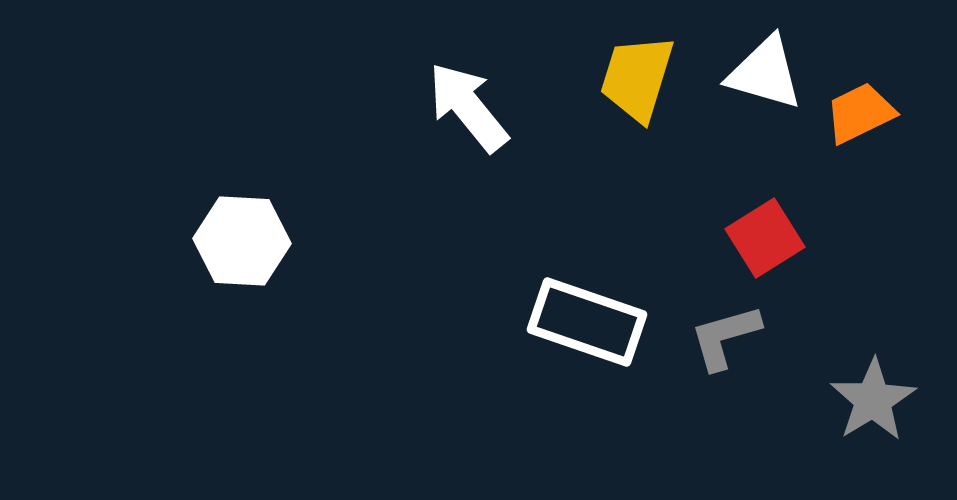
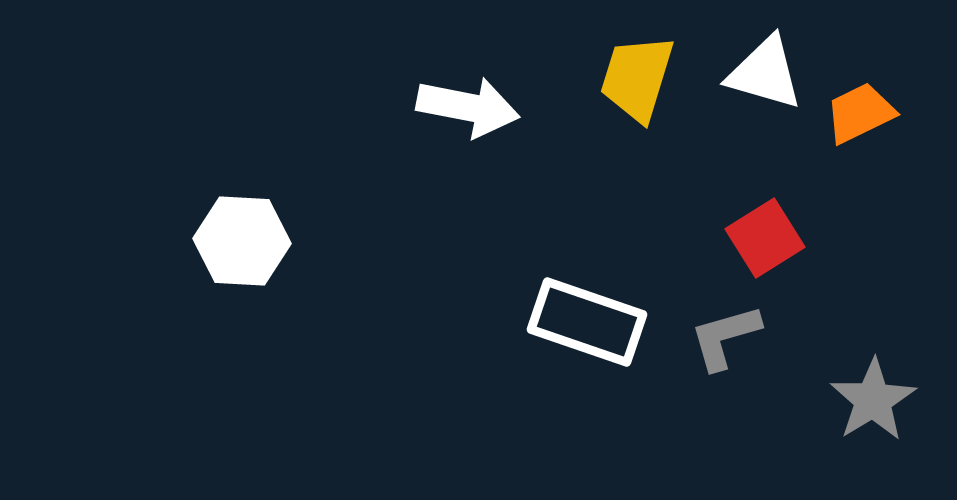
white arrow: rotated 140 degrees clockwise
